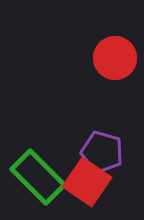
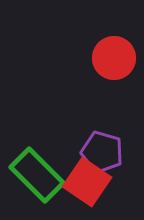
red circle: moved 1 px left
green rectangle: moved 1 px left, 2 px up
